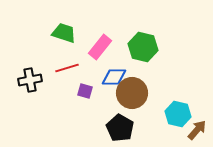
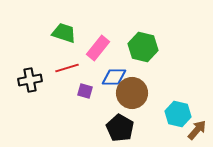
pink rectangle: moved 2 px left, 1 px down
